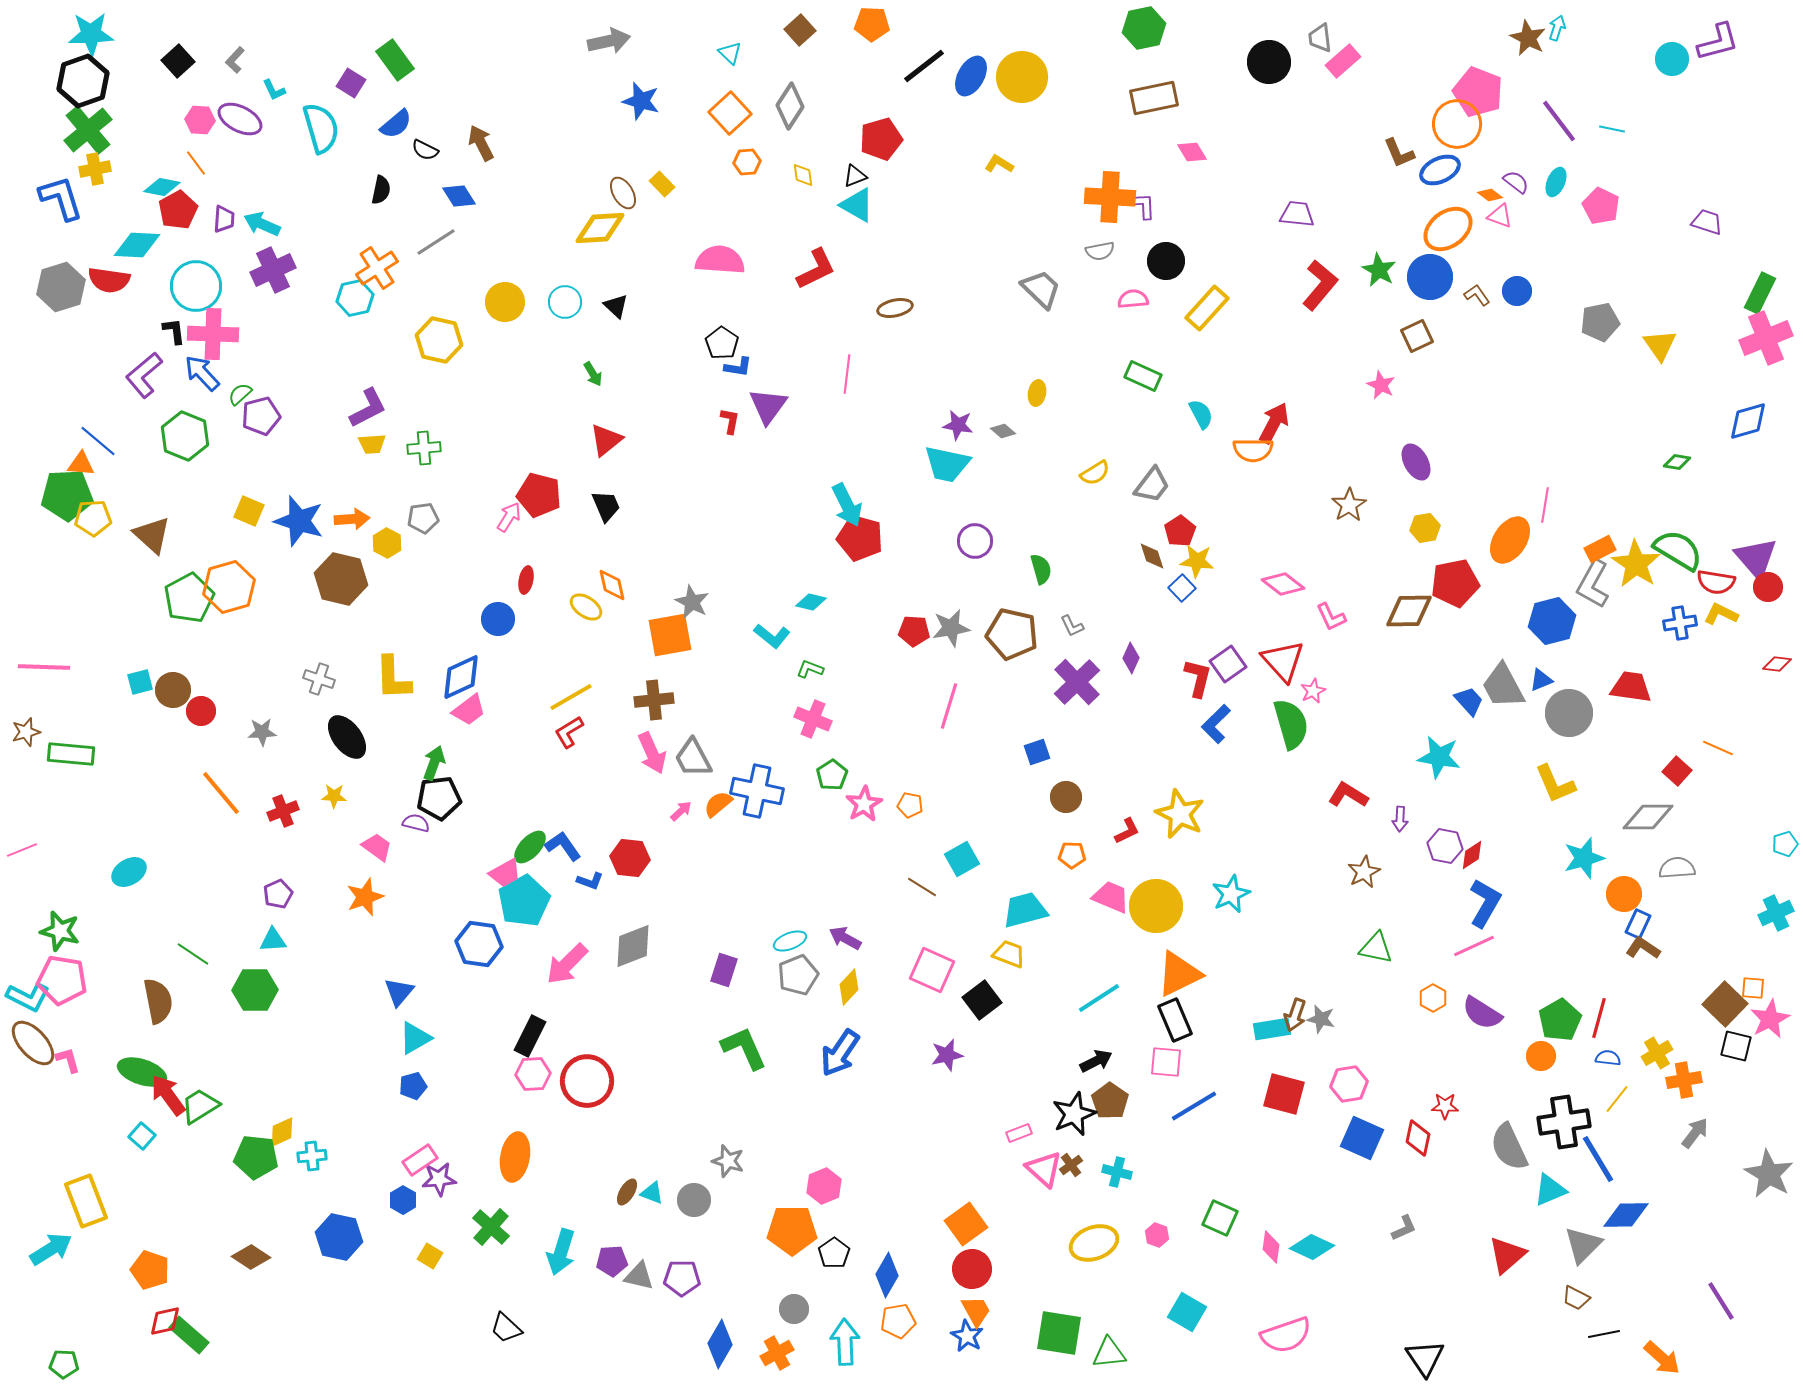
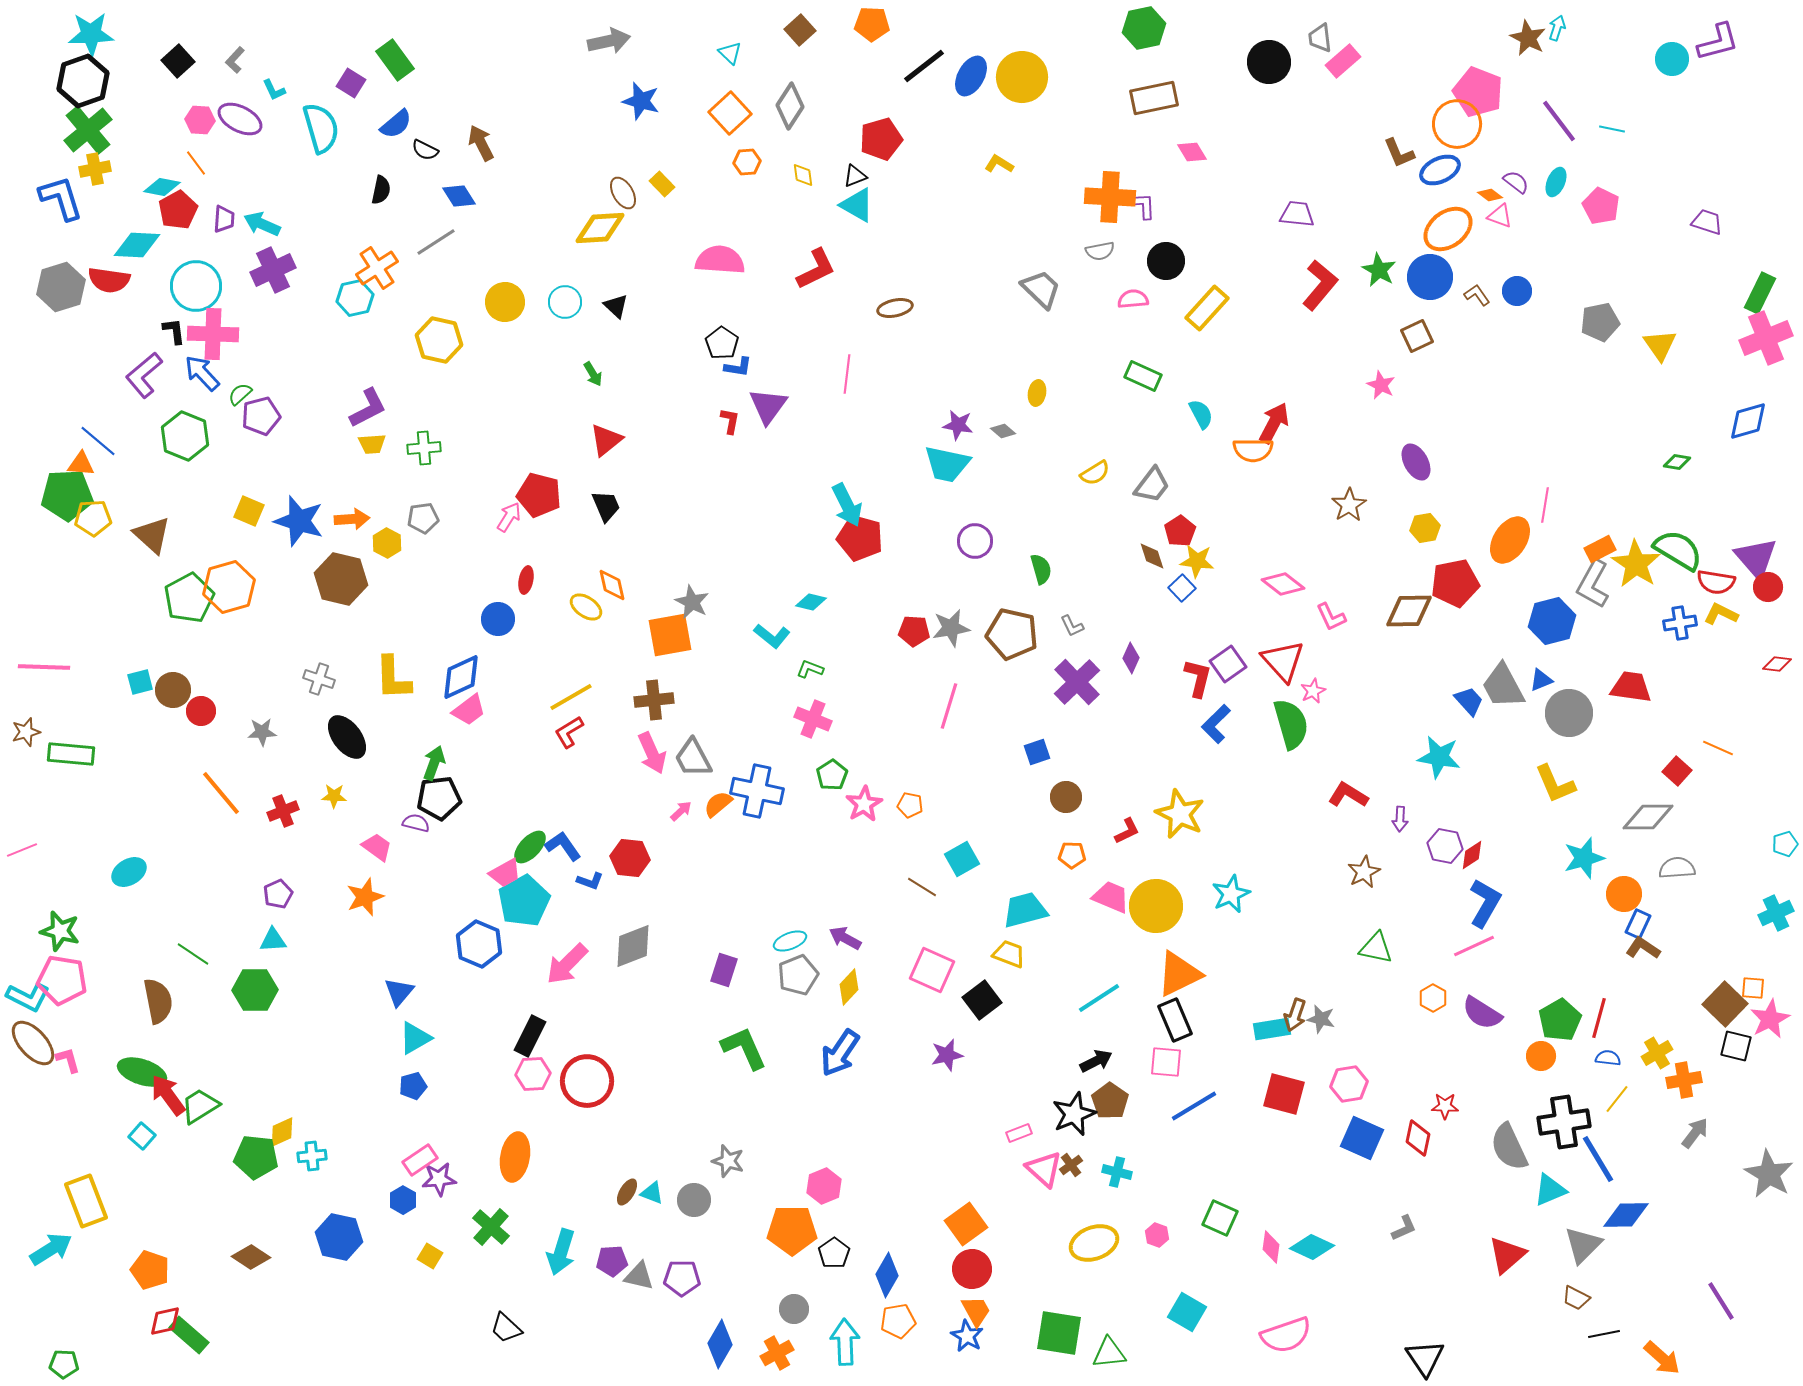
blue hexagon at (479, 944): rotated 15 degrees clockwise
